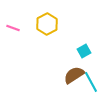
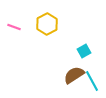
pink line: moved 1 px right, 1 px up
cyan line: moved 1 px right, 1 px up
